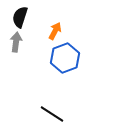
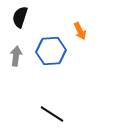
orange arrow: moved 25 px right; rotated 126 degrees clockwise
gray arrow: moved 14 px down
blue hexagon: moved 14 px left, 7 px up; rotated 16 degrees clockwise
